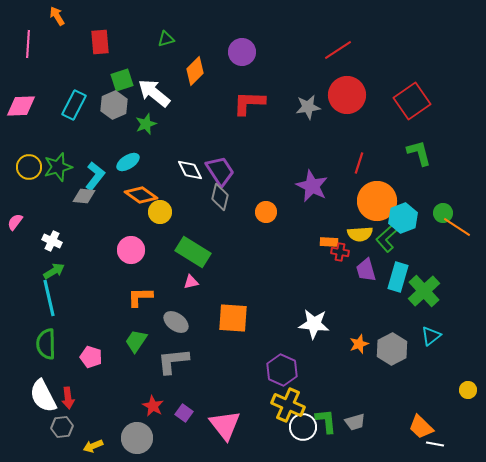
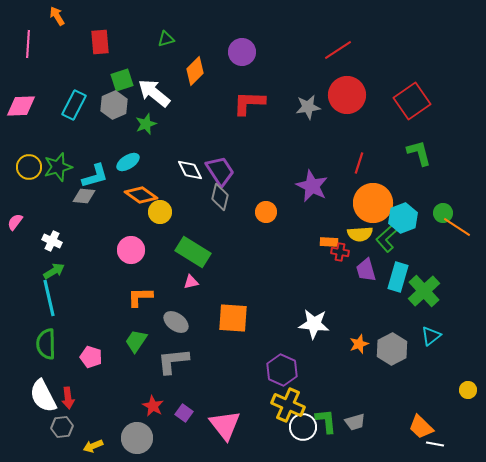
cyan L-shape at (95, 176): rotated 36 degrees clockwise
orange circle at (377, 201): moved 4 px left, 2 px down
